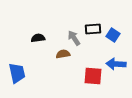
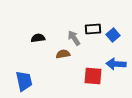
blue square: rotated 16 degrees clockwise
blue trapezoid: moved 7 px right, 8 px down
